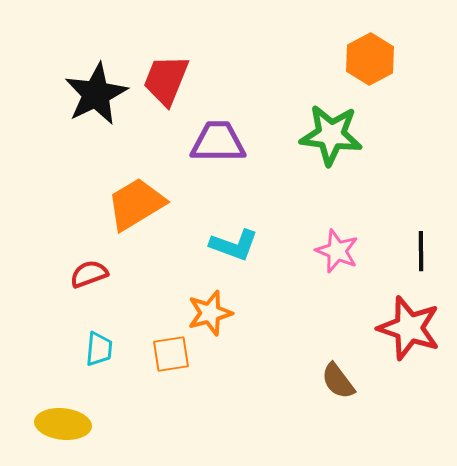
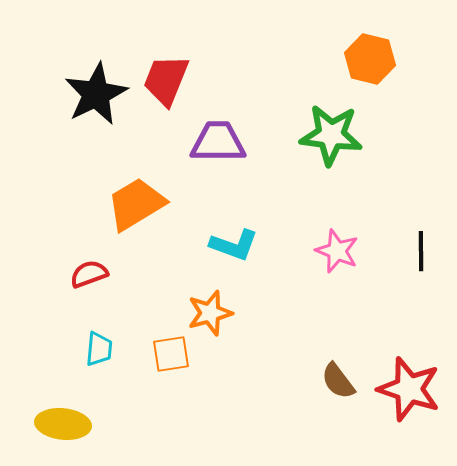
orange hexagon: rotated 18 degrees counterclockwise
red star: moved 61 px down
